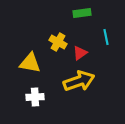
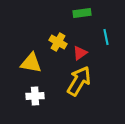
yellow triangle: moved 1 px right
yellow arrow: rotated 40 degrees counterclockwise
white cross: moved 1 px up
